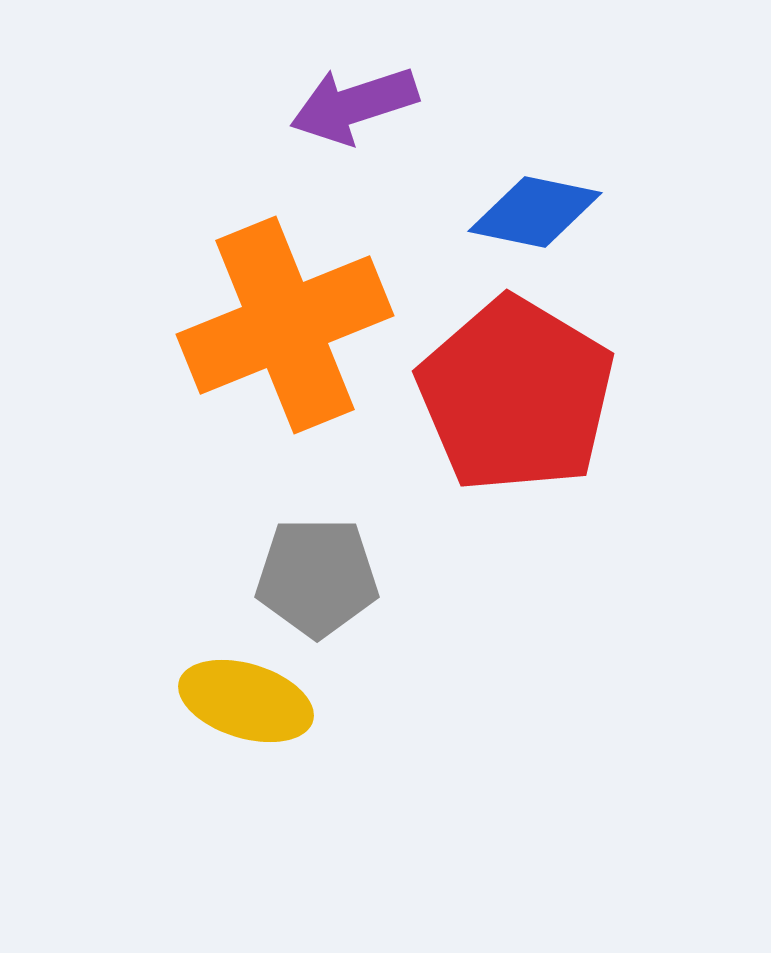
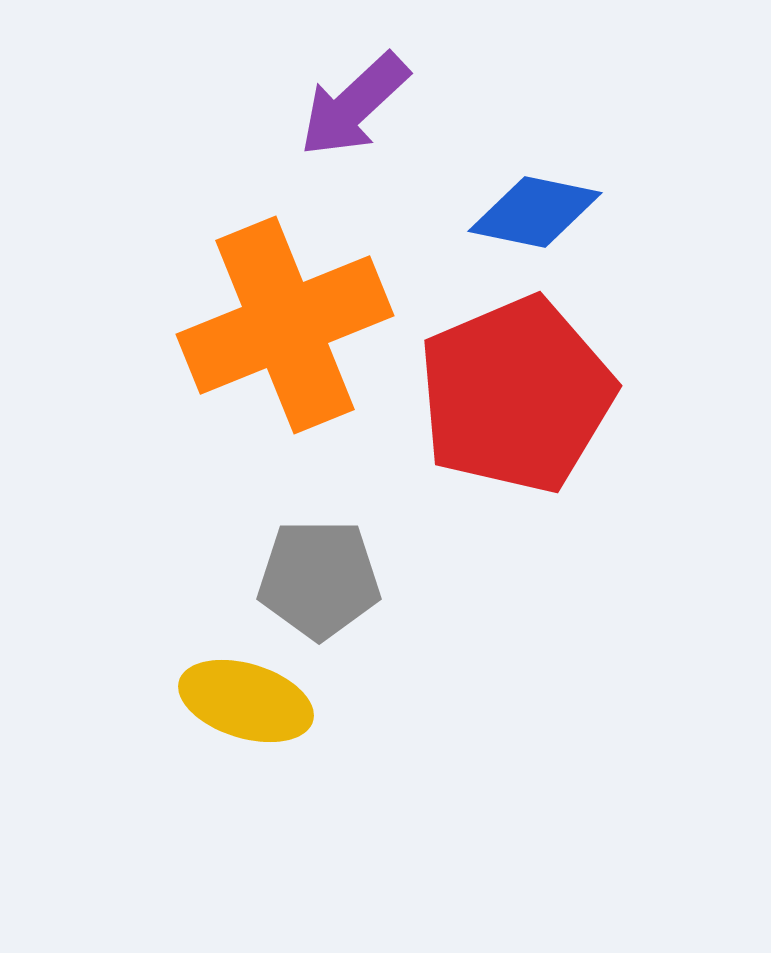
purple arrow: rotated 25 degrees counterclockwise
red pentagon: rotated 18 degrees clockwise
gray pentagon: moved 2 px right, 2 px down
